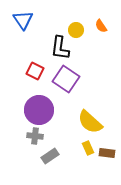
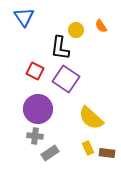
blue triangle: moved 1 px right, 3 px up
purple circle: moved 1 px left, 1 px up
yellow semicircle: moved 1 px right, 4 px up
gray rectangle: moved 3 px up
